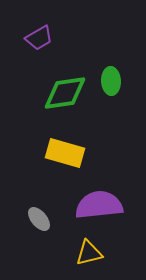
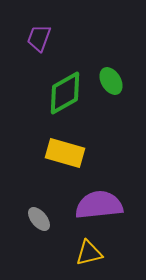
purple trapezoid: rotated 140 degrees clockwise
green ellipse: rotated 28 degrees counterclockwise
green diamond: rotated 21 degrees counterclockwise
